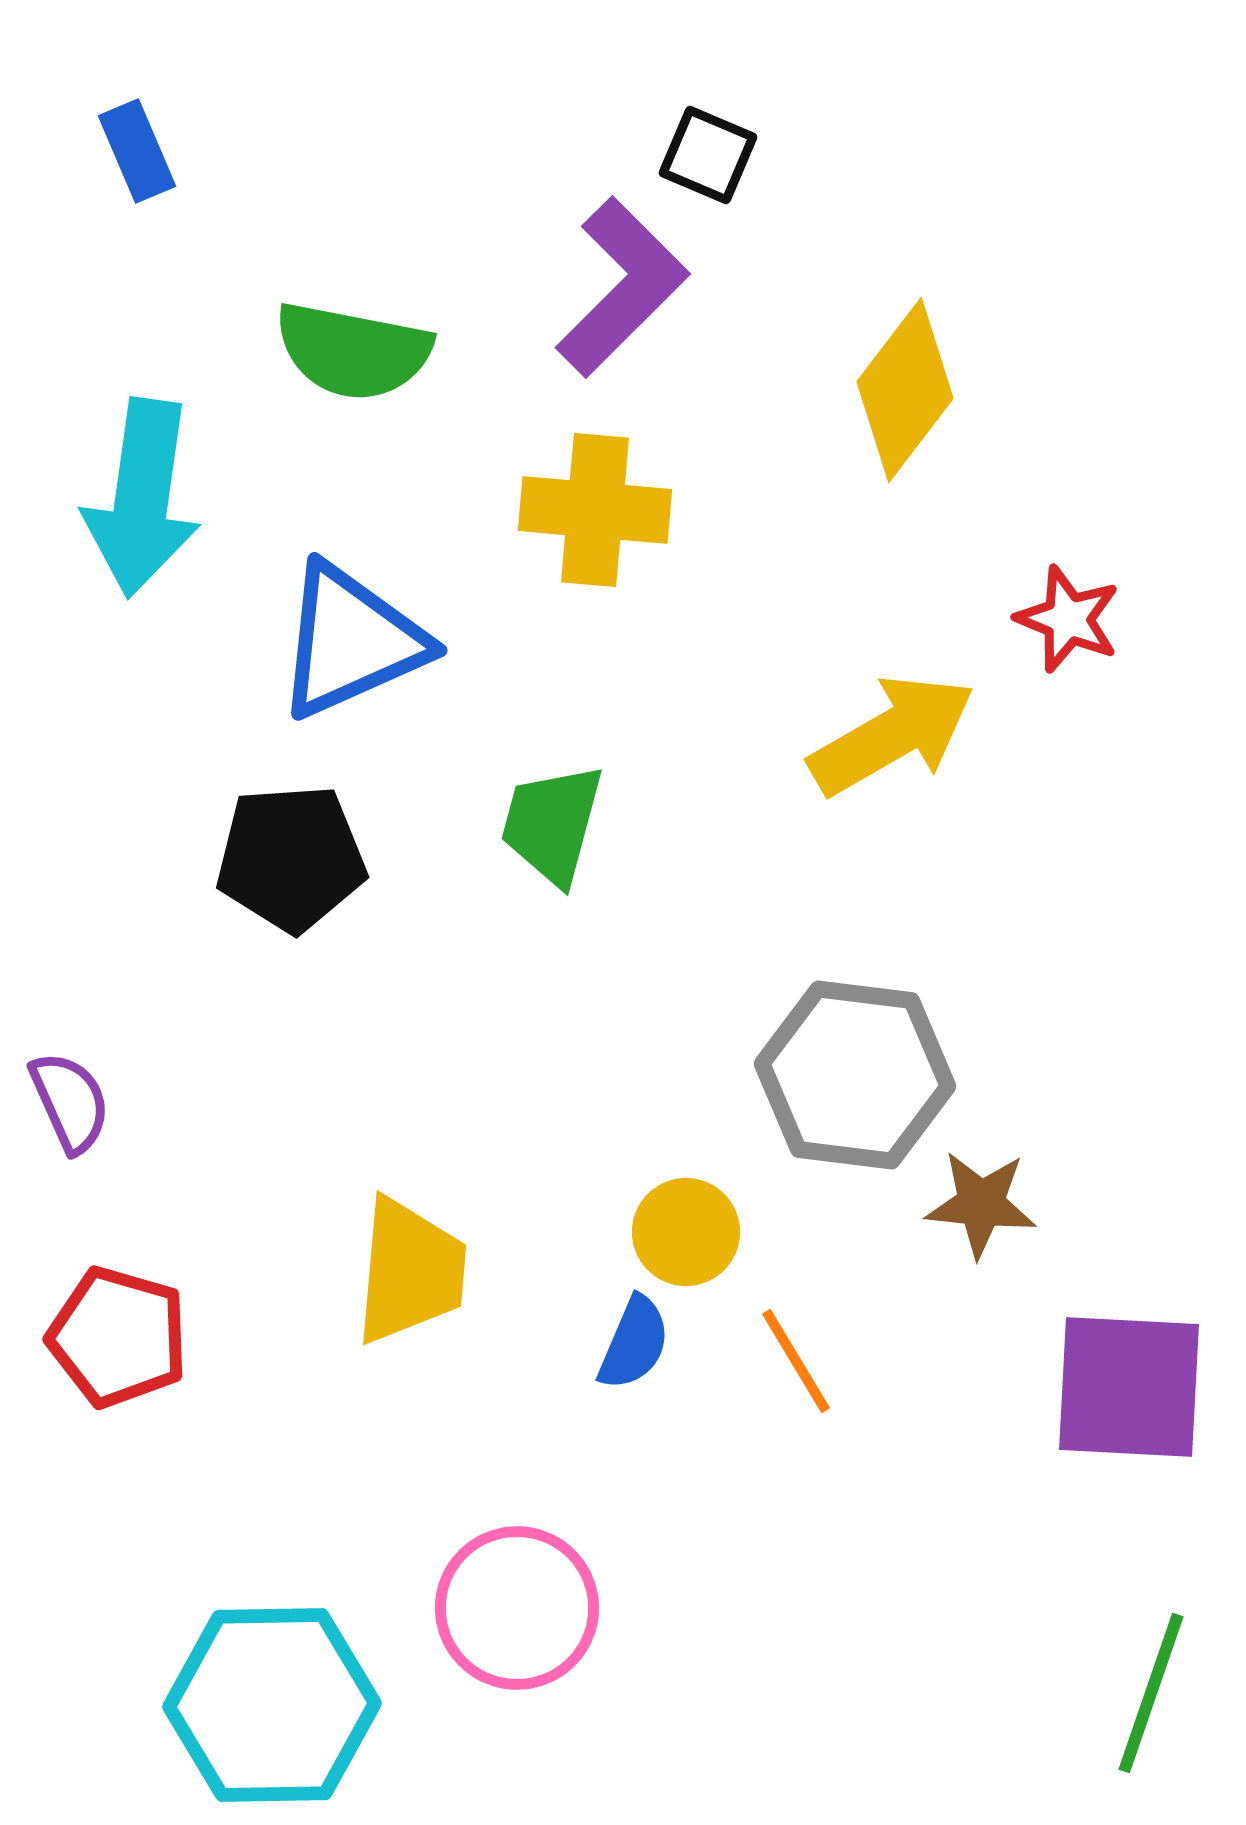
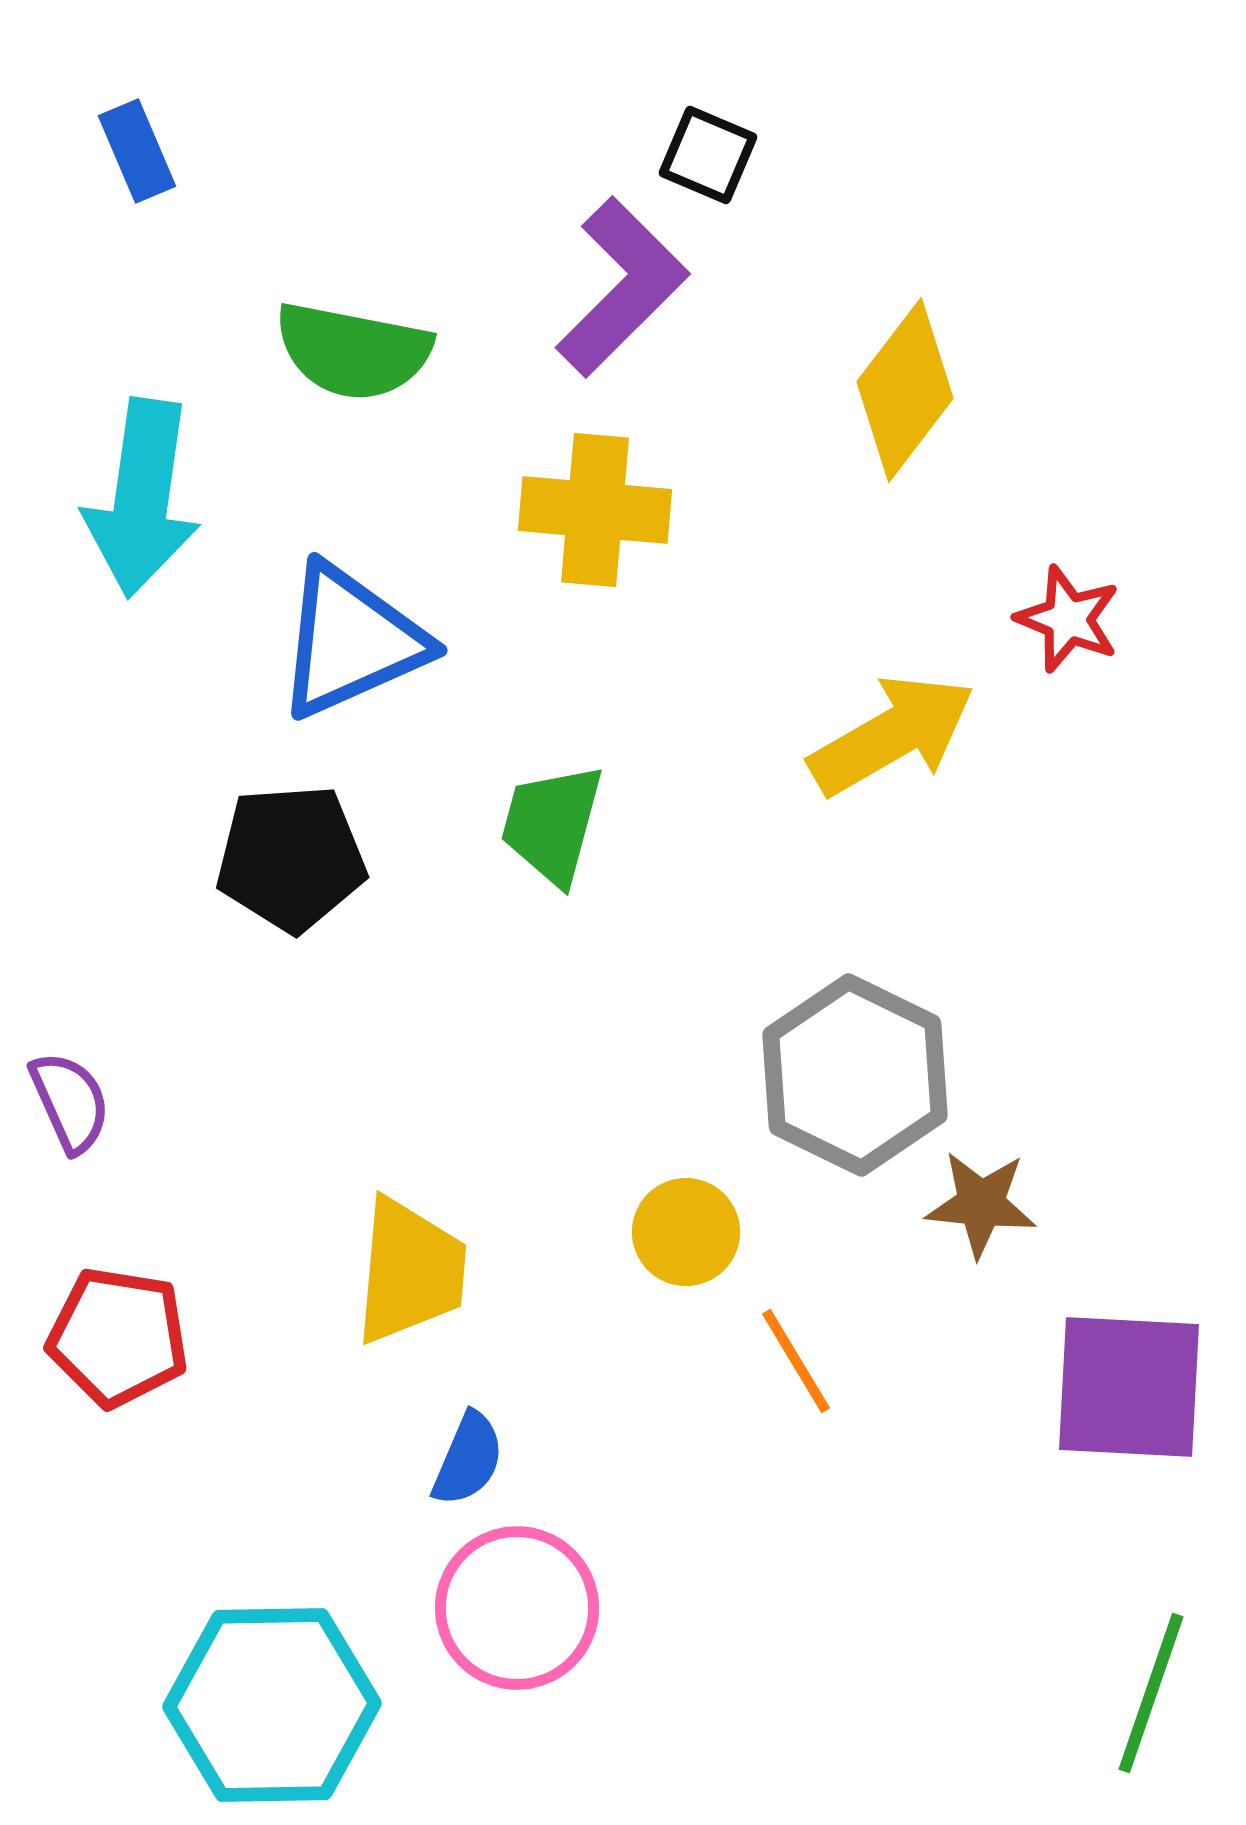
gray hexagon: rotated 19 degrees clockwise
red pentagon: rotated 7 degrees counterclockwise
blue semicircle: moved 166 px left, 116 px down
